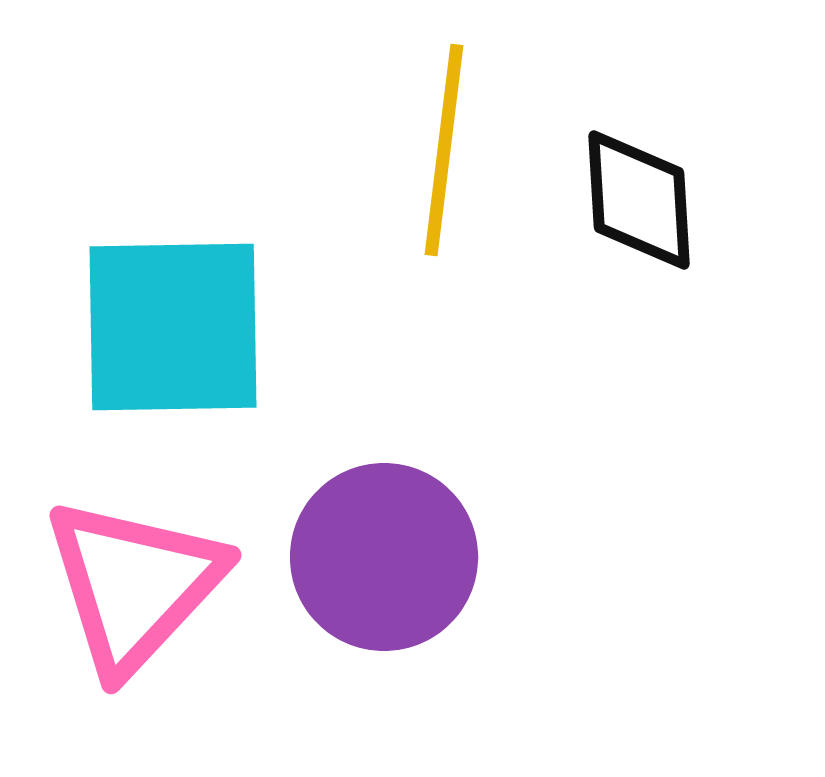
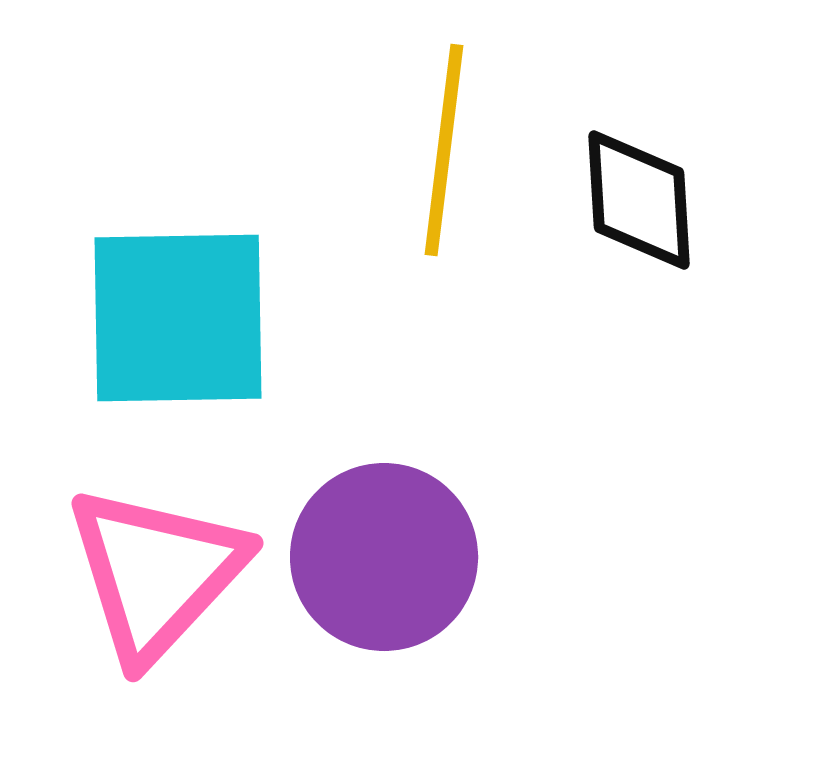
cyan square: moved 5 px right, 9 px up
pink triangle: moved 22 px right, 12 px up
